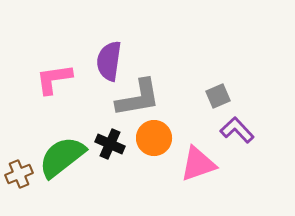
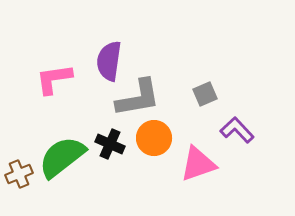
gray square: moved 13 px left, 2 px up
